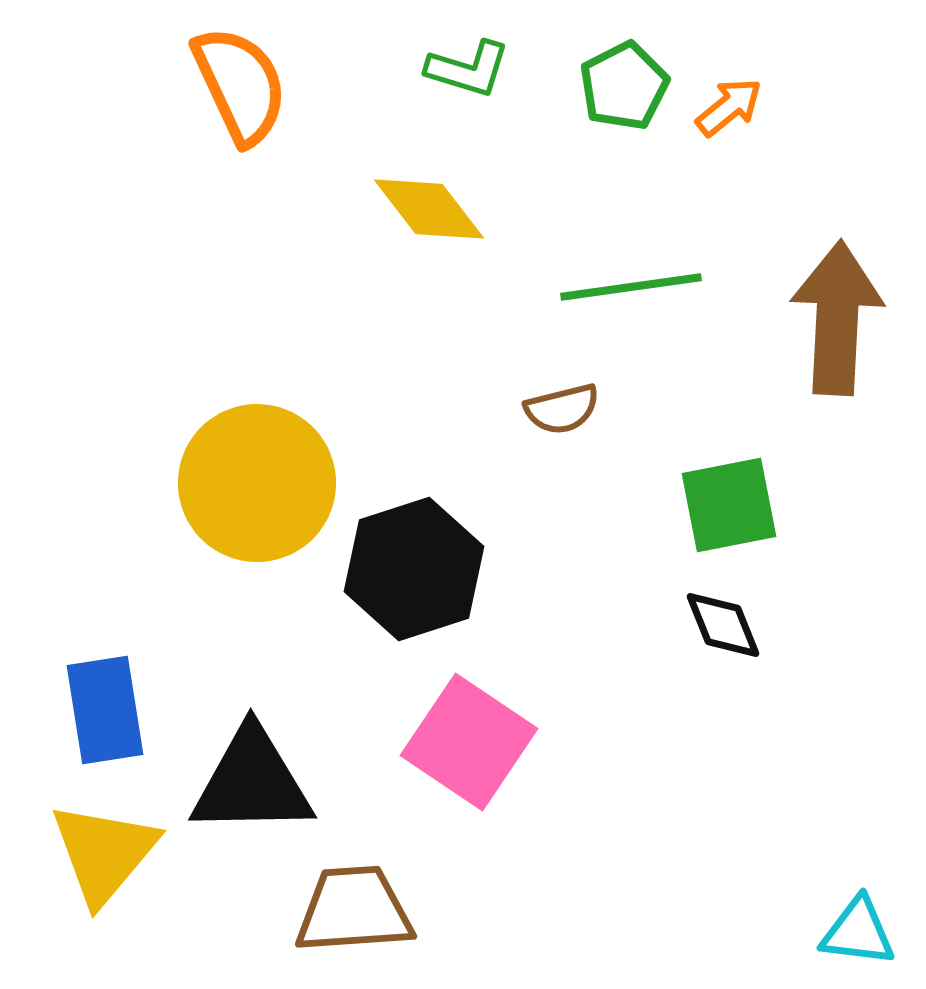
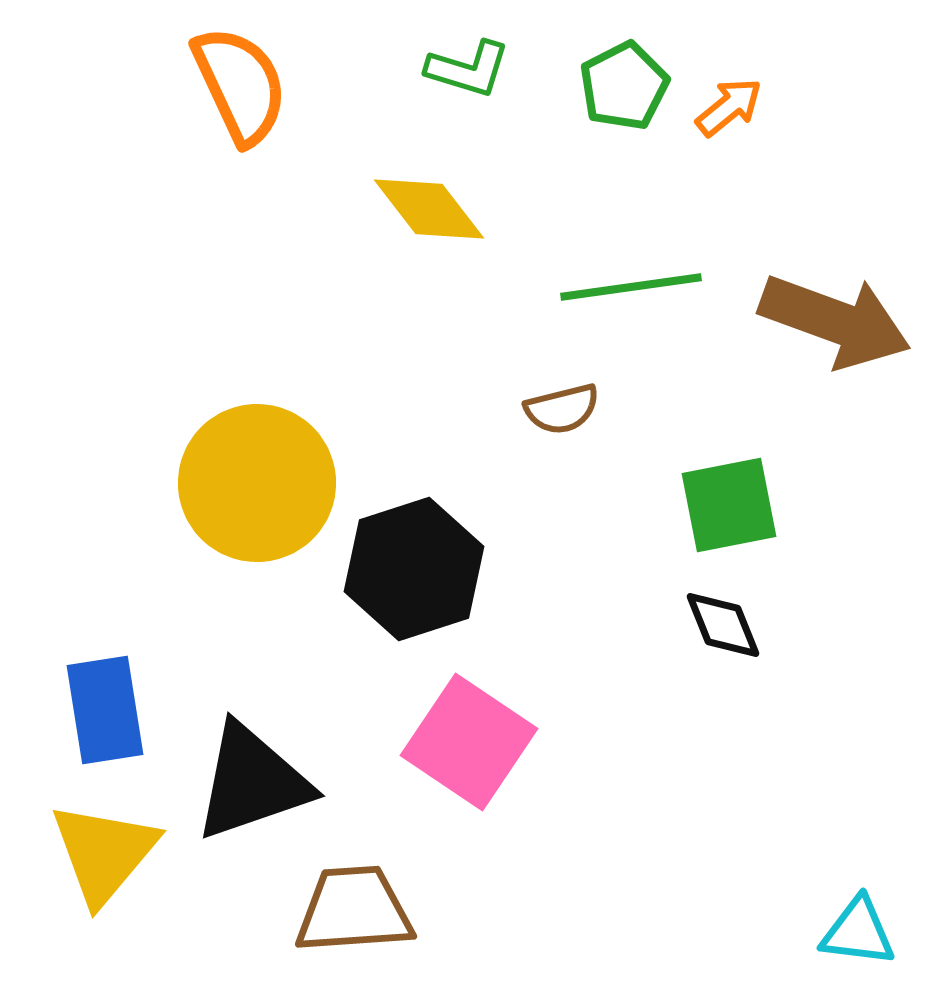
brown arrow: moved 2 px left, 3 px down; rotated 107 degrees clockwise
black triangle: rotated 18 degrees counterclockwise
